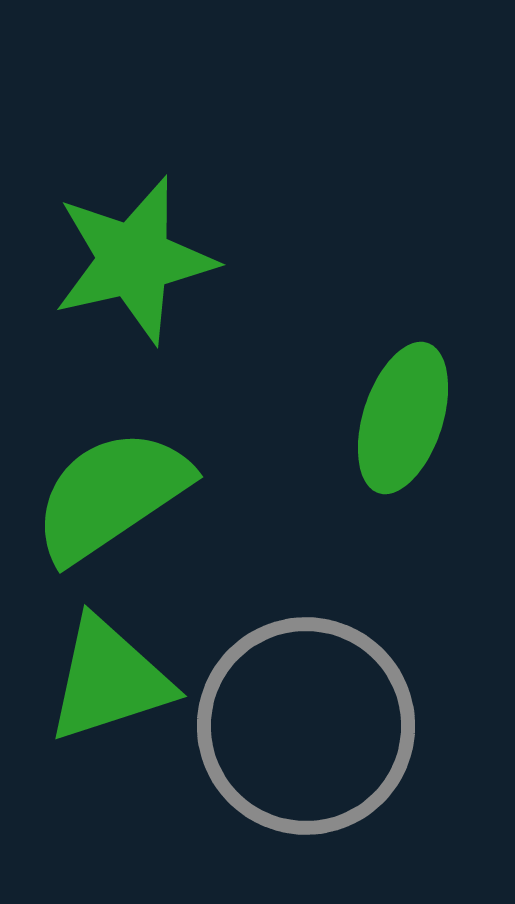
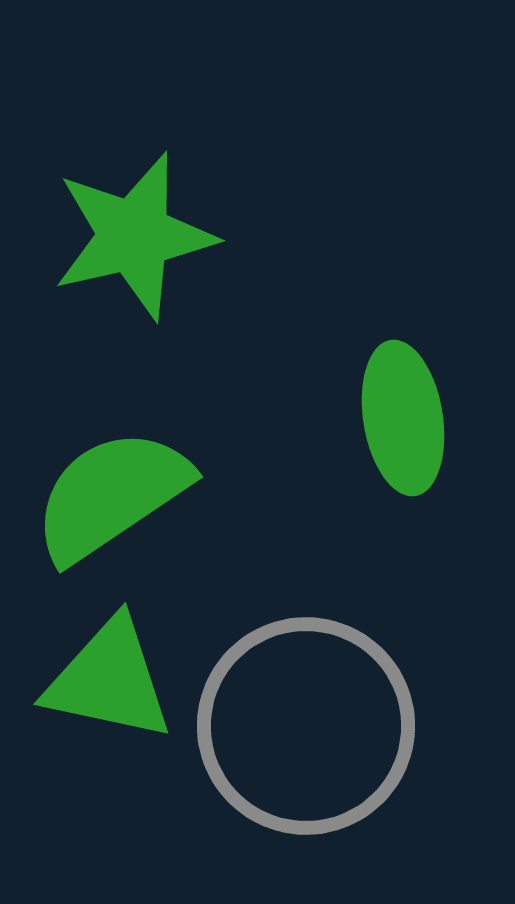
green star: moved 24 px up
green ellipse: rotated 27 degrees counterclockwise
green triangle: rotated 30 degrees clockwise
